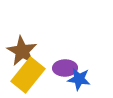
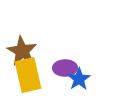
yellow rectangle: rotated 52 degrees counterclockwise
blue star: rotated 30 degrees clockwise
